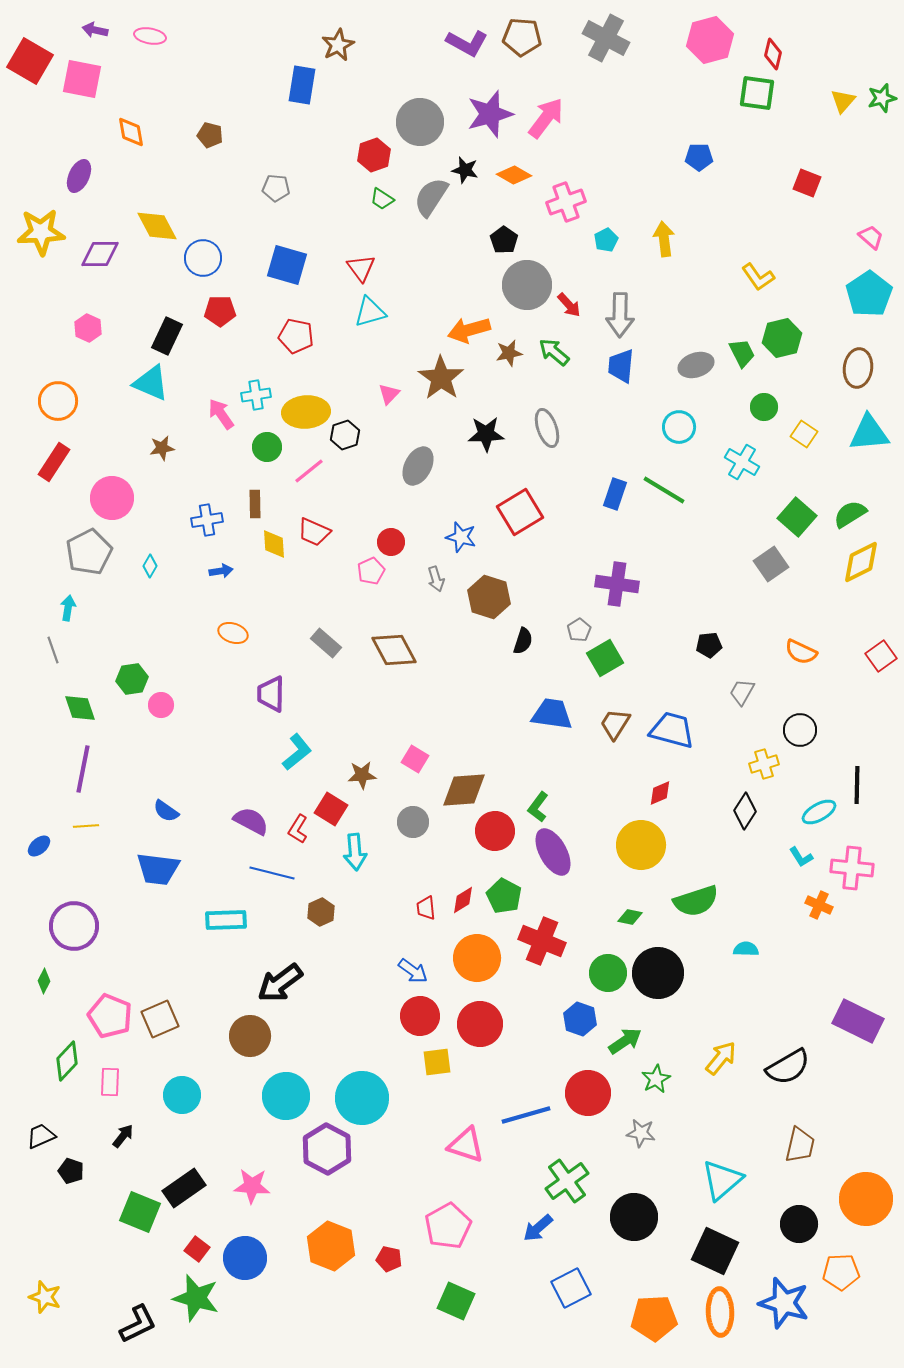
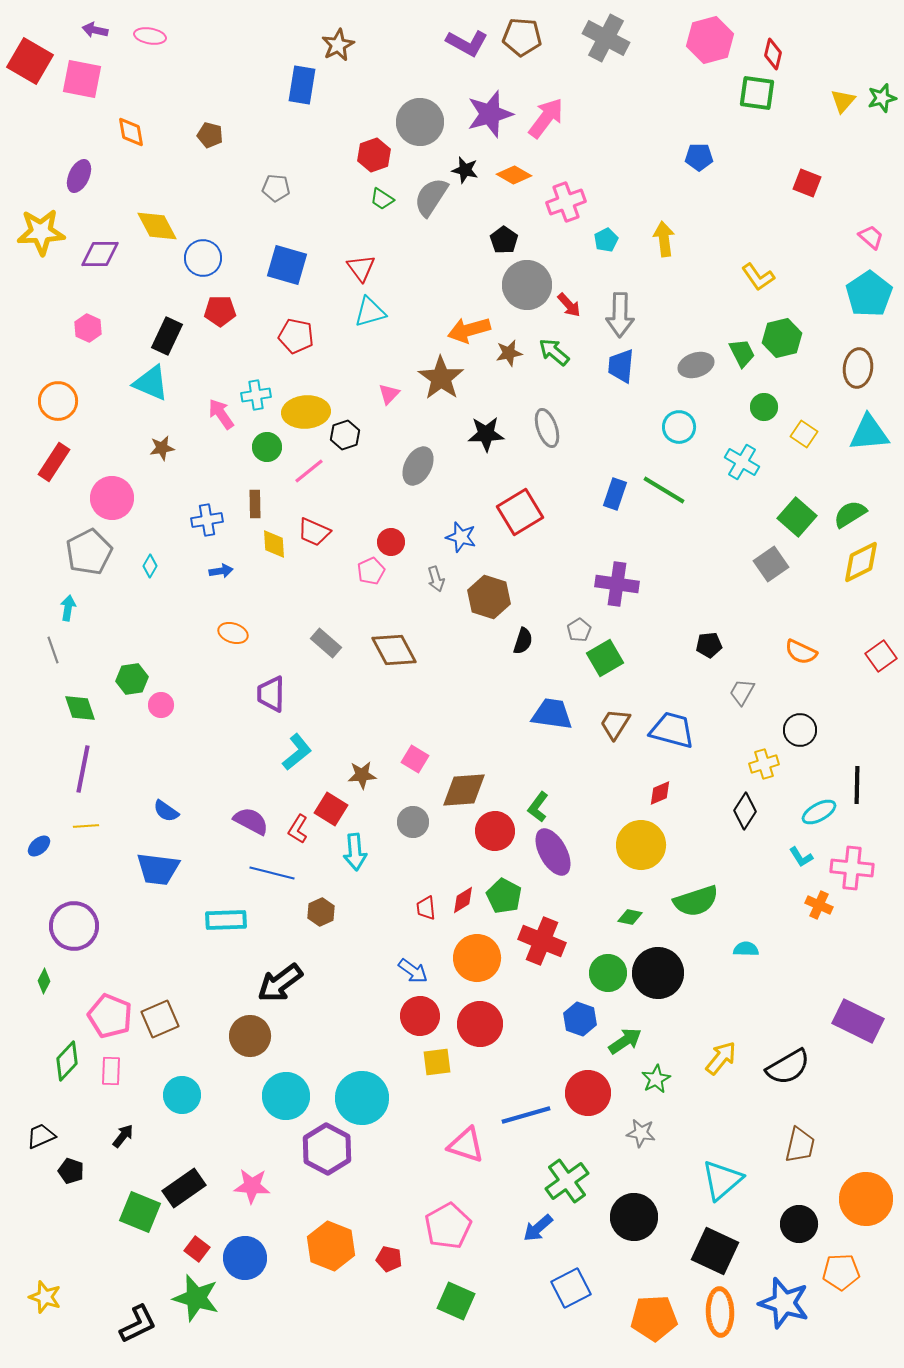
pink rectangle at (110, 1082): moved 1 px right, 11 px up
